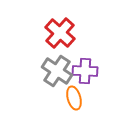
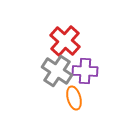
red cross: moved 5 px right, 8 px down
